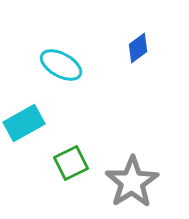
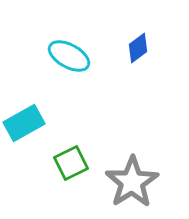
cyan ellipse: moved 8 px right, 9 px up
